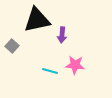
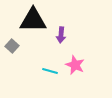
black triangle: moved 4 px left; rotated 12 degrees clockwise
purple arrow: moved 1 px left
pink star: rotated 18 degrees clockwise
